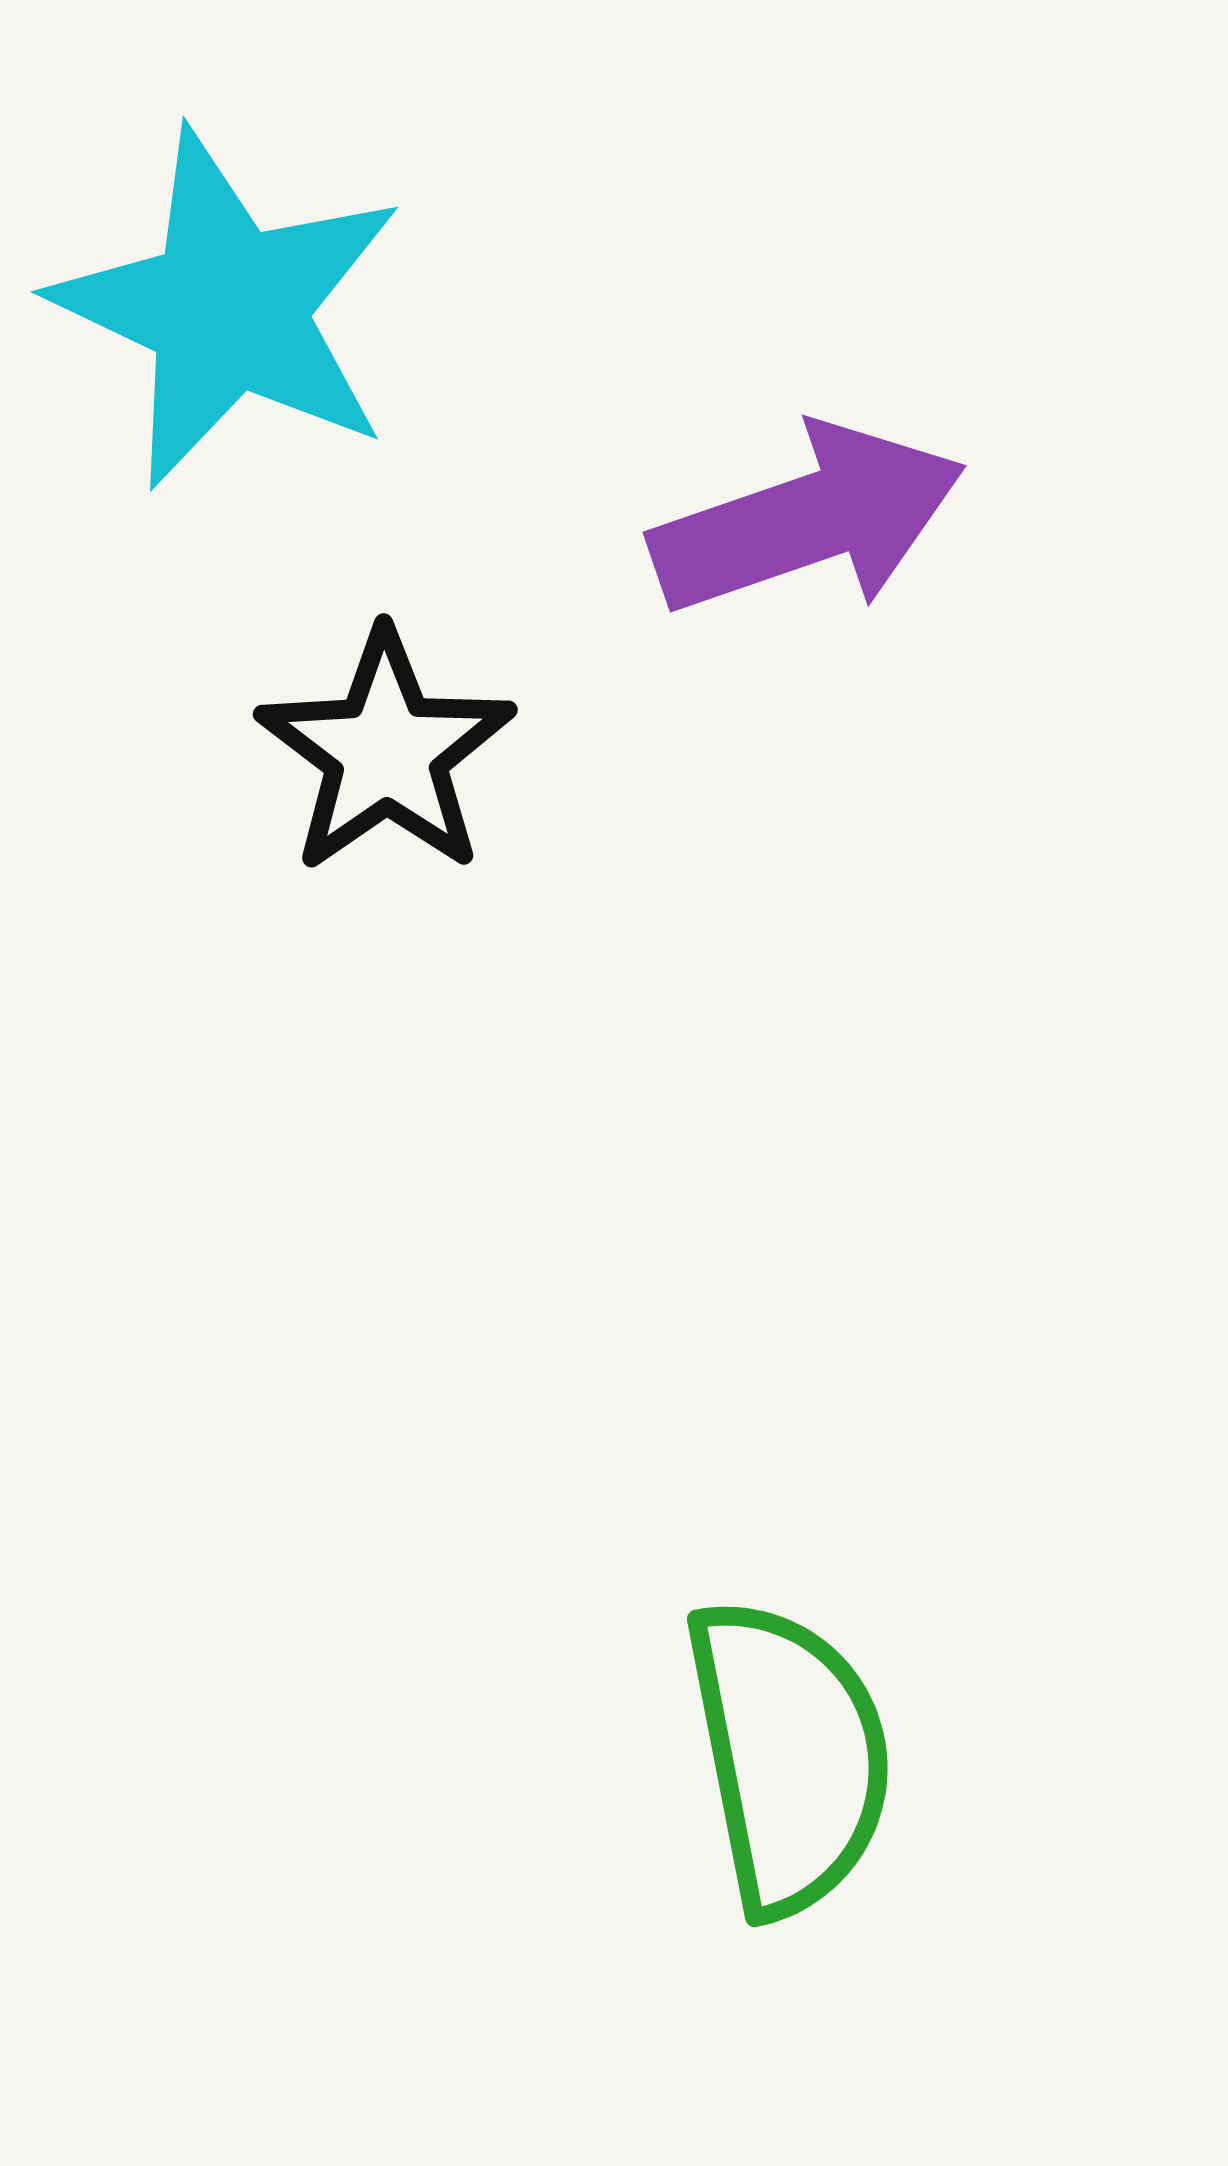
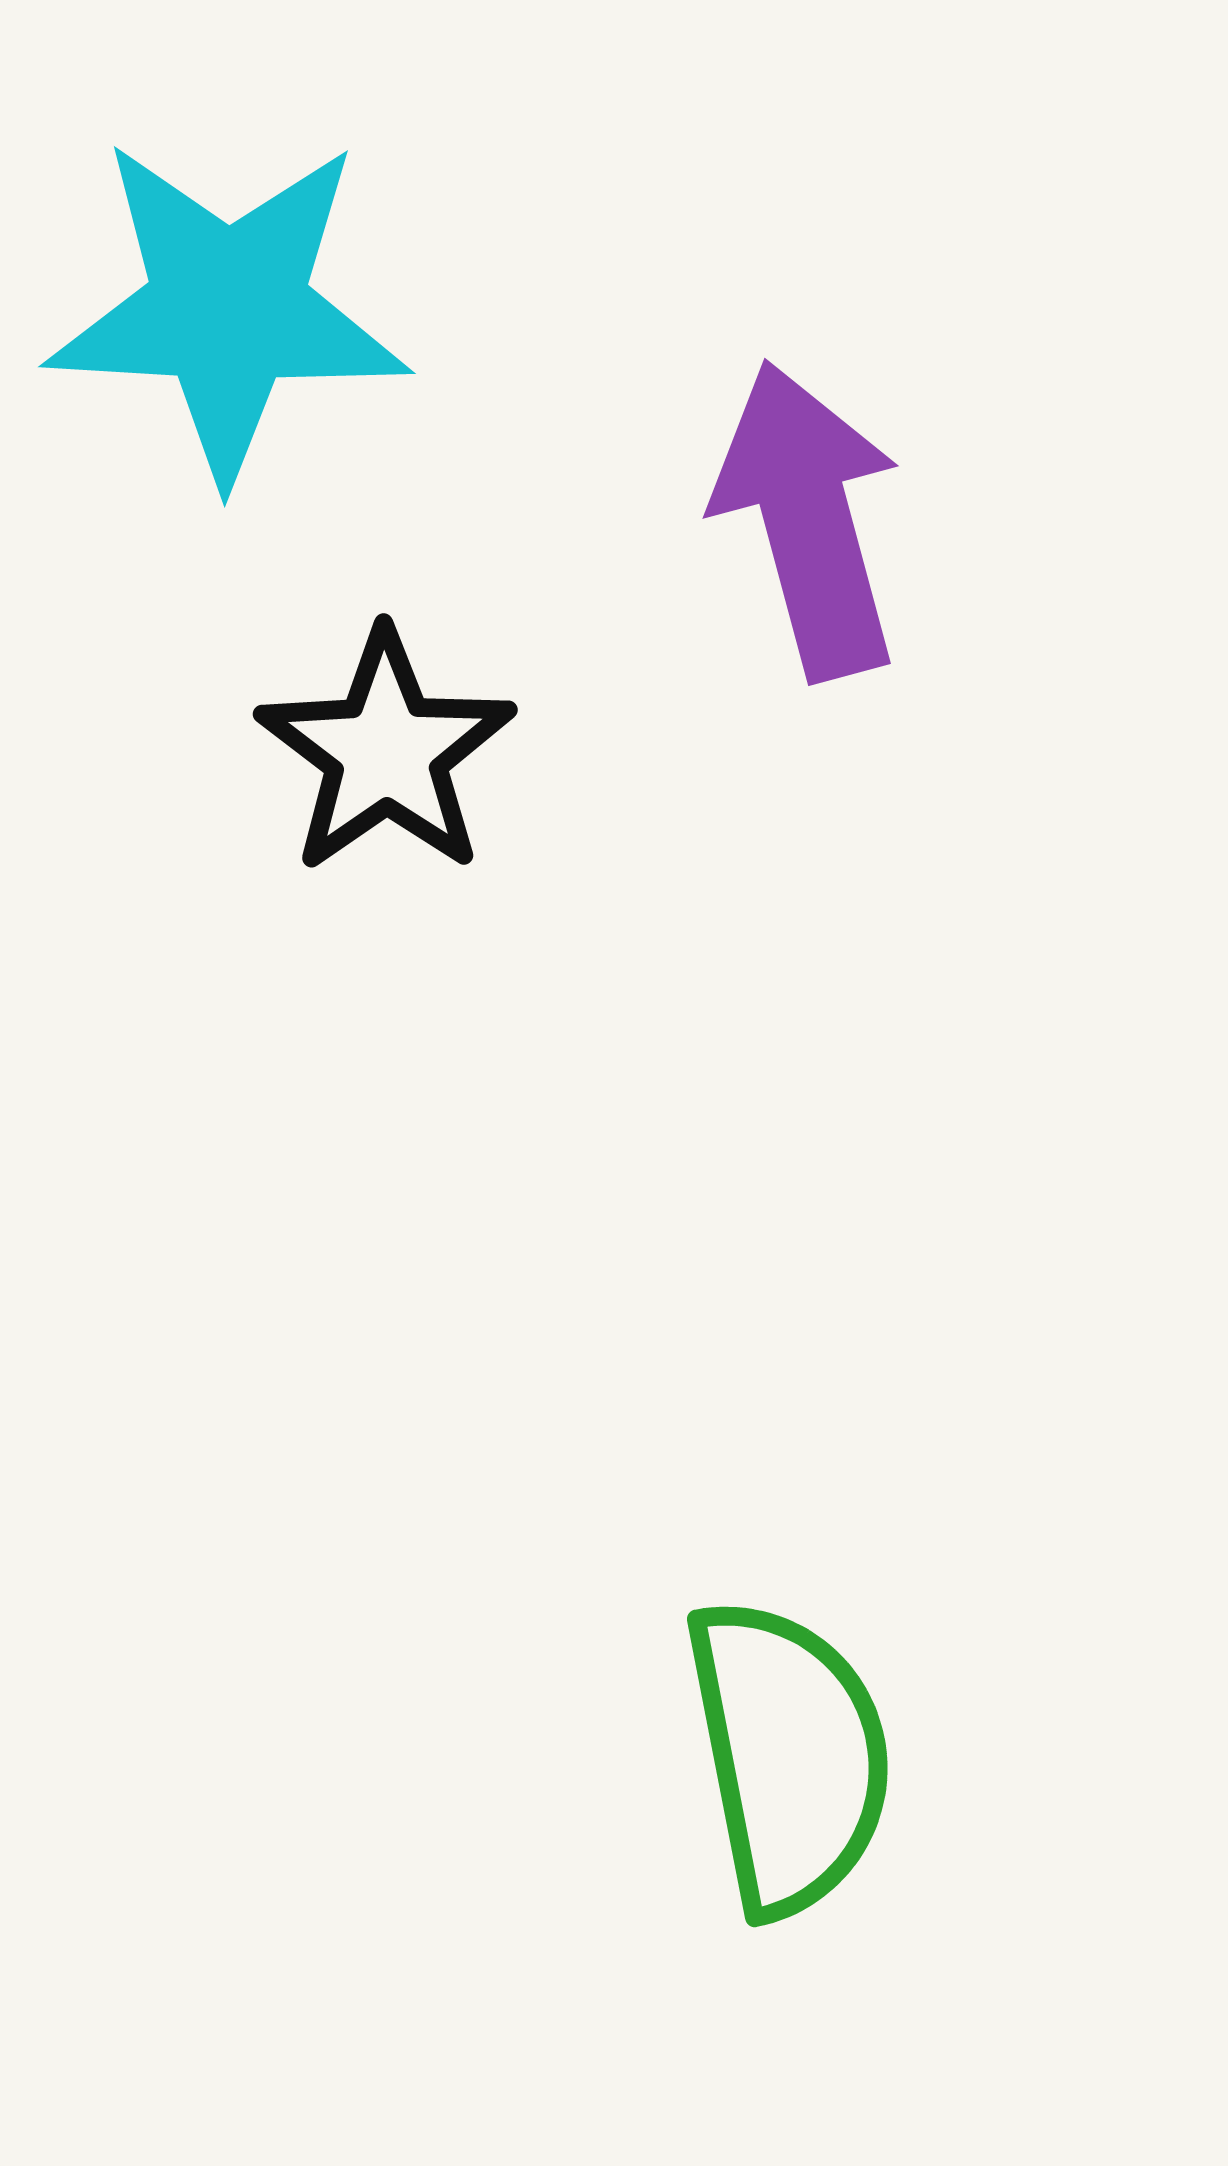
cyan star: rotated 22 degrees counterclockwise
purple arrow: rotated 86 degrees counterclockwise
